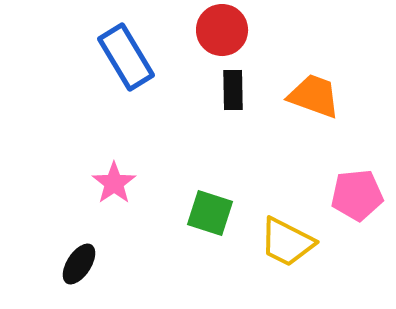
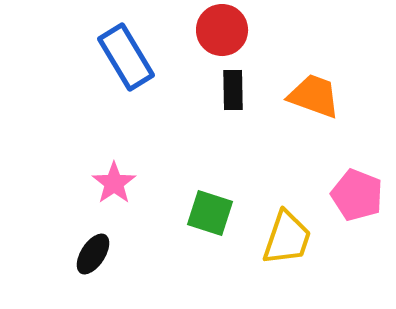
pink pentagon: rotated 27 degrees clockwise
yellow trapezoid: moved 4 px up; rotated 98 degrees counterclockwise
black ellipse: moved 14 px right, 10 px up
